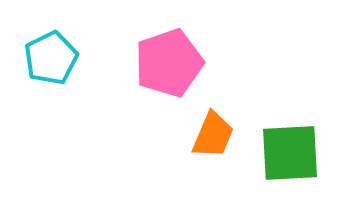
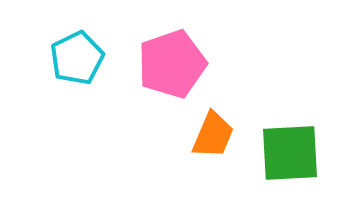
cyan pentagon: moved 26 px right
pink pentagon: moved 3 px right, 1 px down
